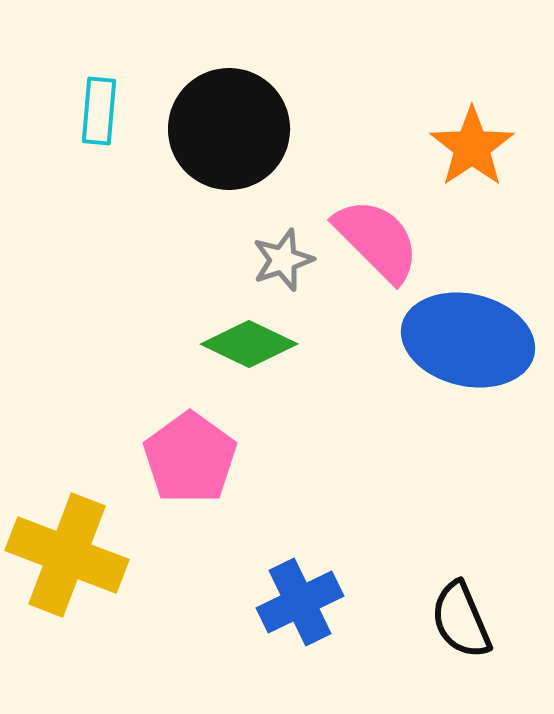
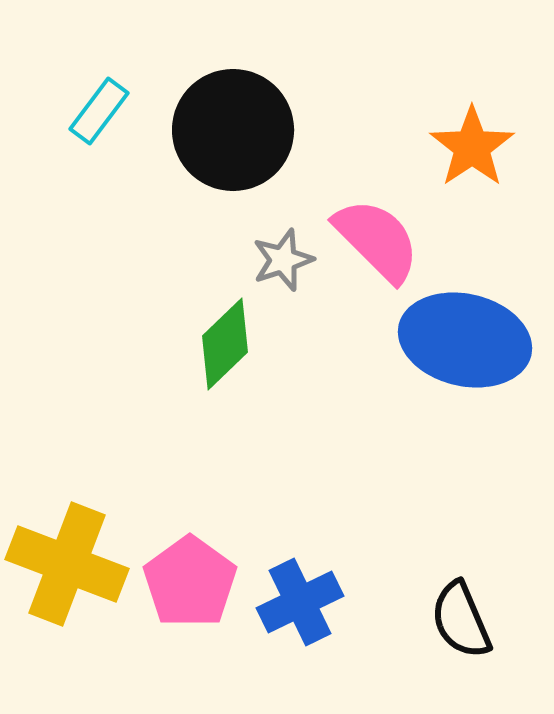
cyan rectangle: rotated 32 degrees clockwise
black circle: moved 4 px right, 1 px down
blue ellipse: moved 3 px left
green diamond: moved 24 px left; rotated 70 degrees counterclockwise
pink pentagon: moved 124 px down
yellow cross: moved 9 px down
